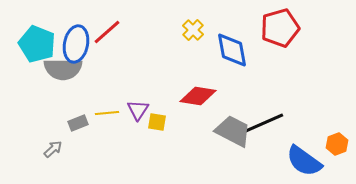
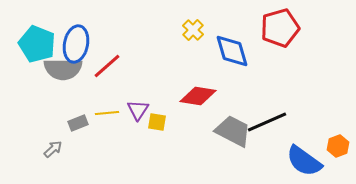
red line: moved 34 px down
blue diamond: moved 1 px down; rotated 6 degrees counterclockwise
black line: moved 3 px right, 1 px up
orange hexagon: moved 1 px right, 2 px down
